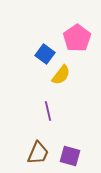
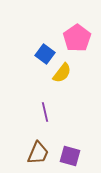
yellow semicircle: moved 1 px right, 2 px up
purple line: moved 3 px left, 1 px down
